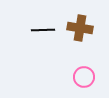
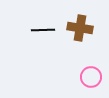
pink circle: moved 7 px right
